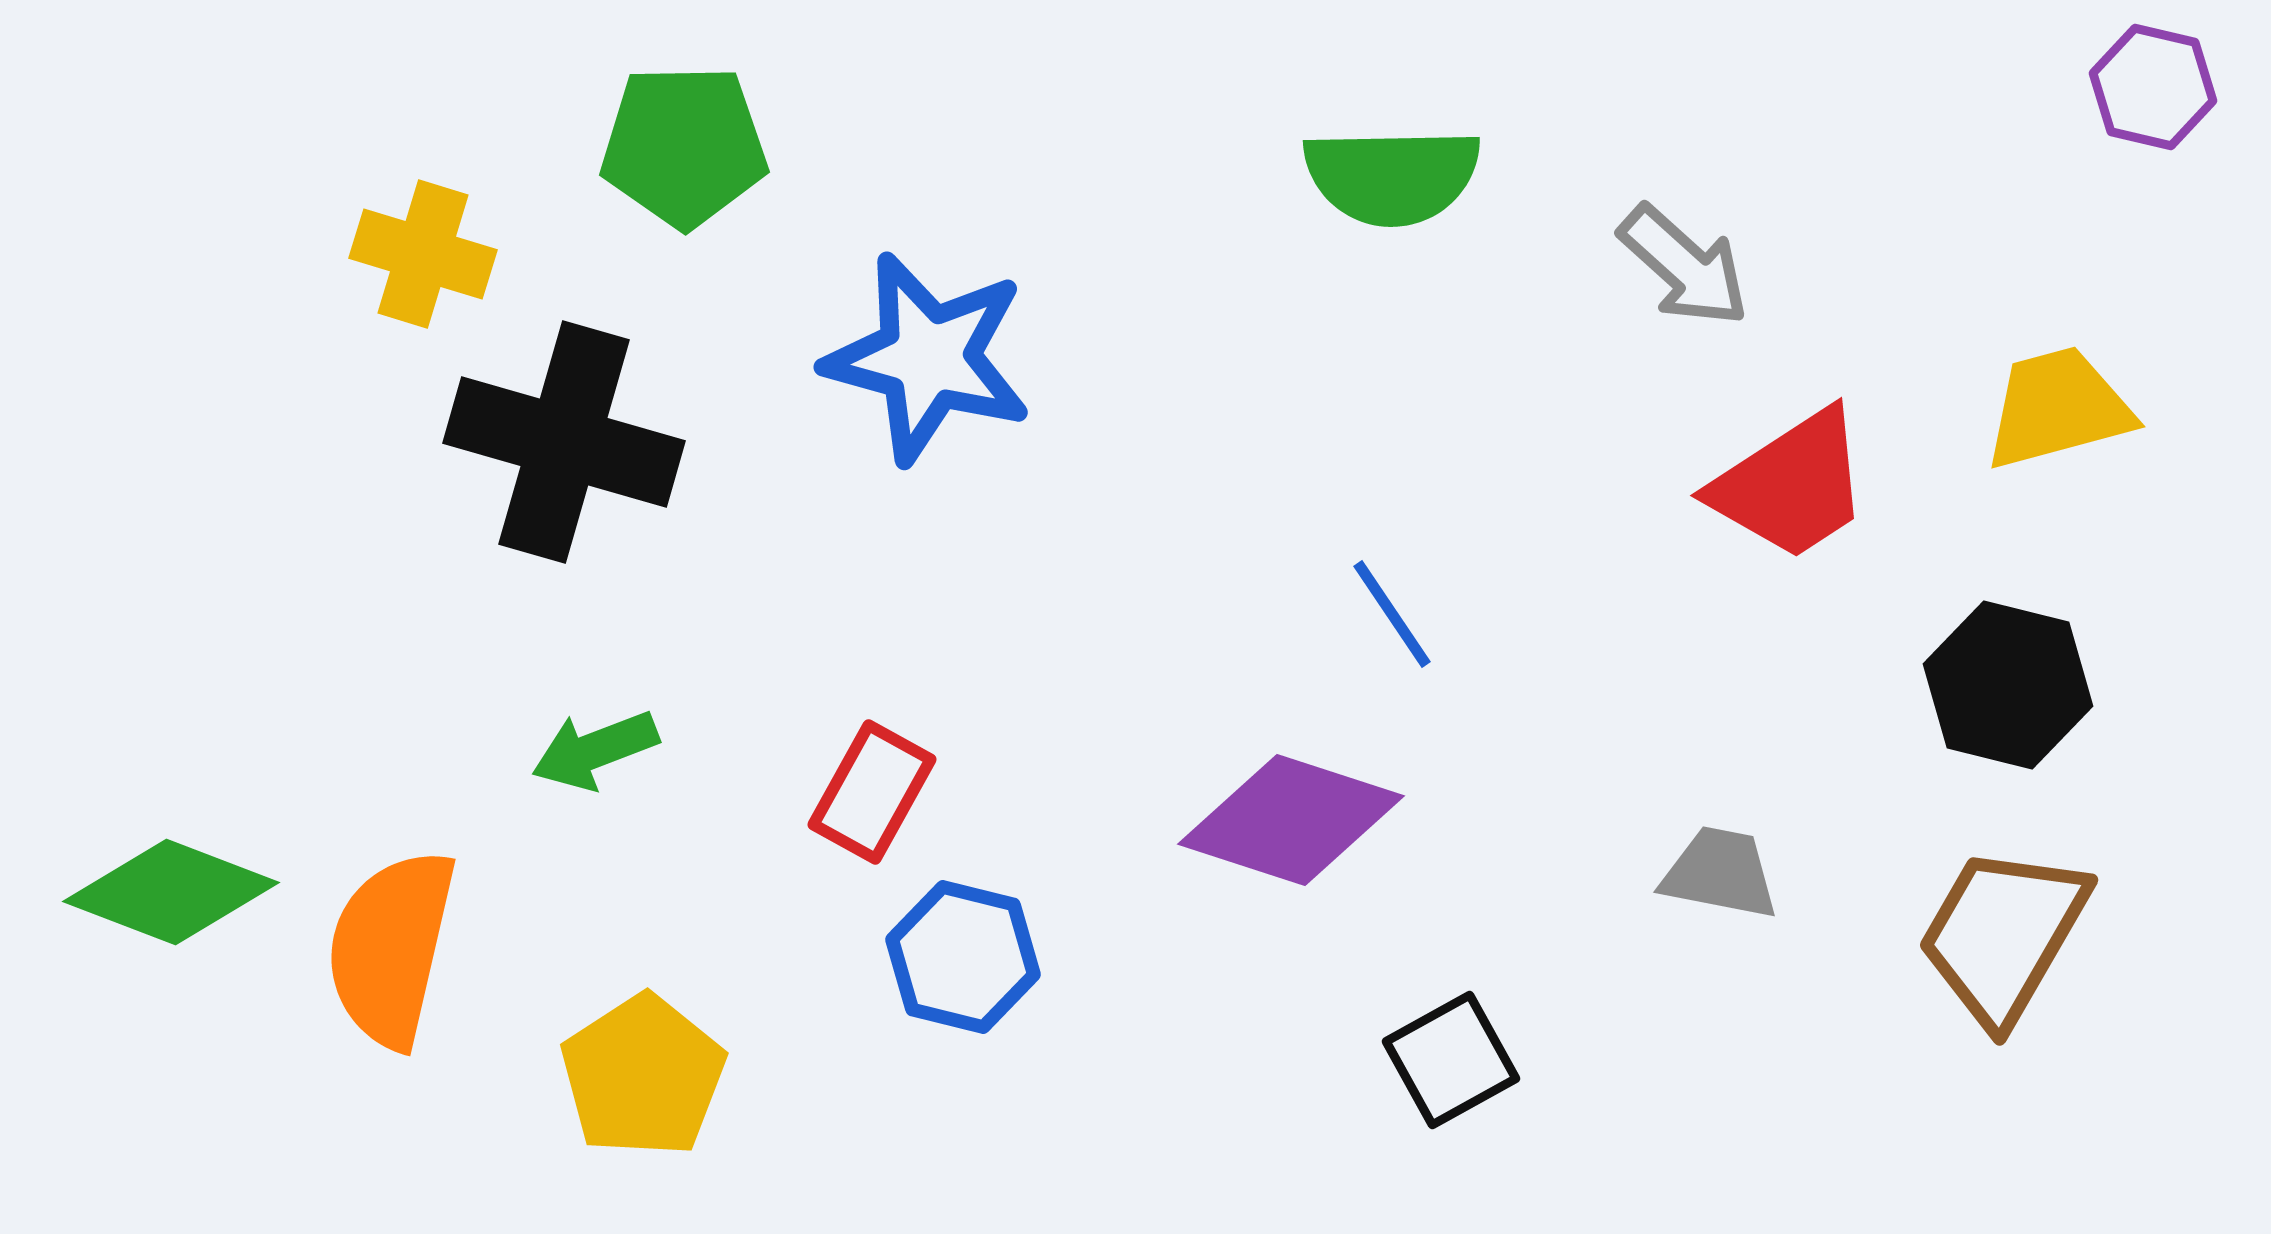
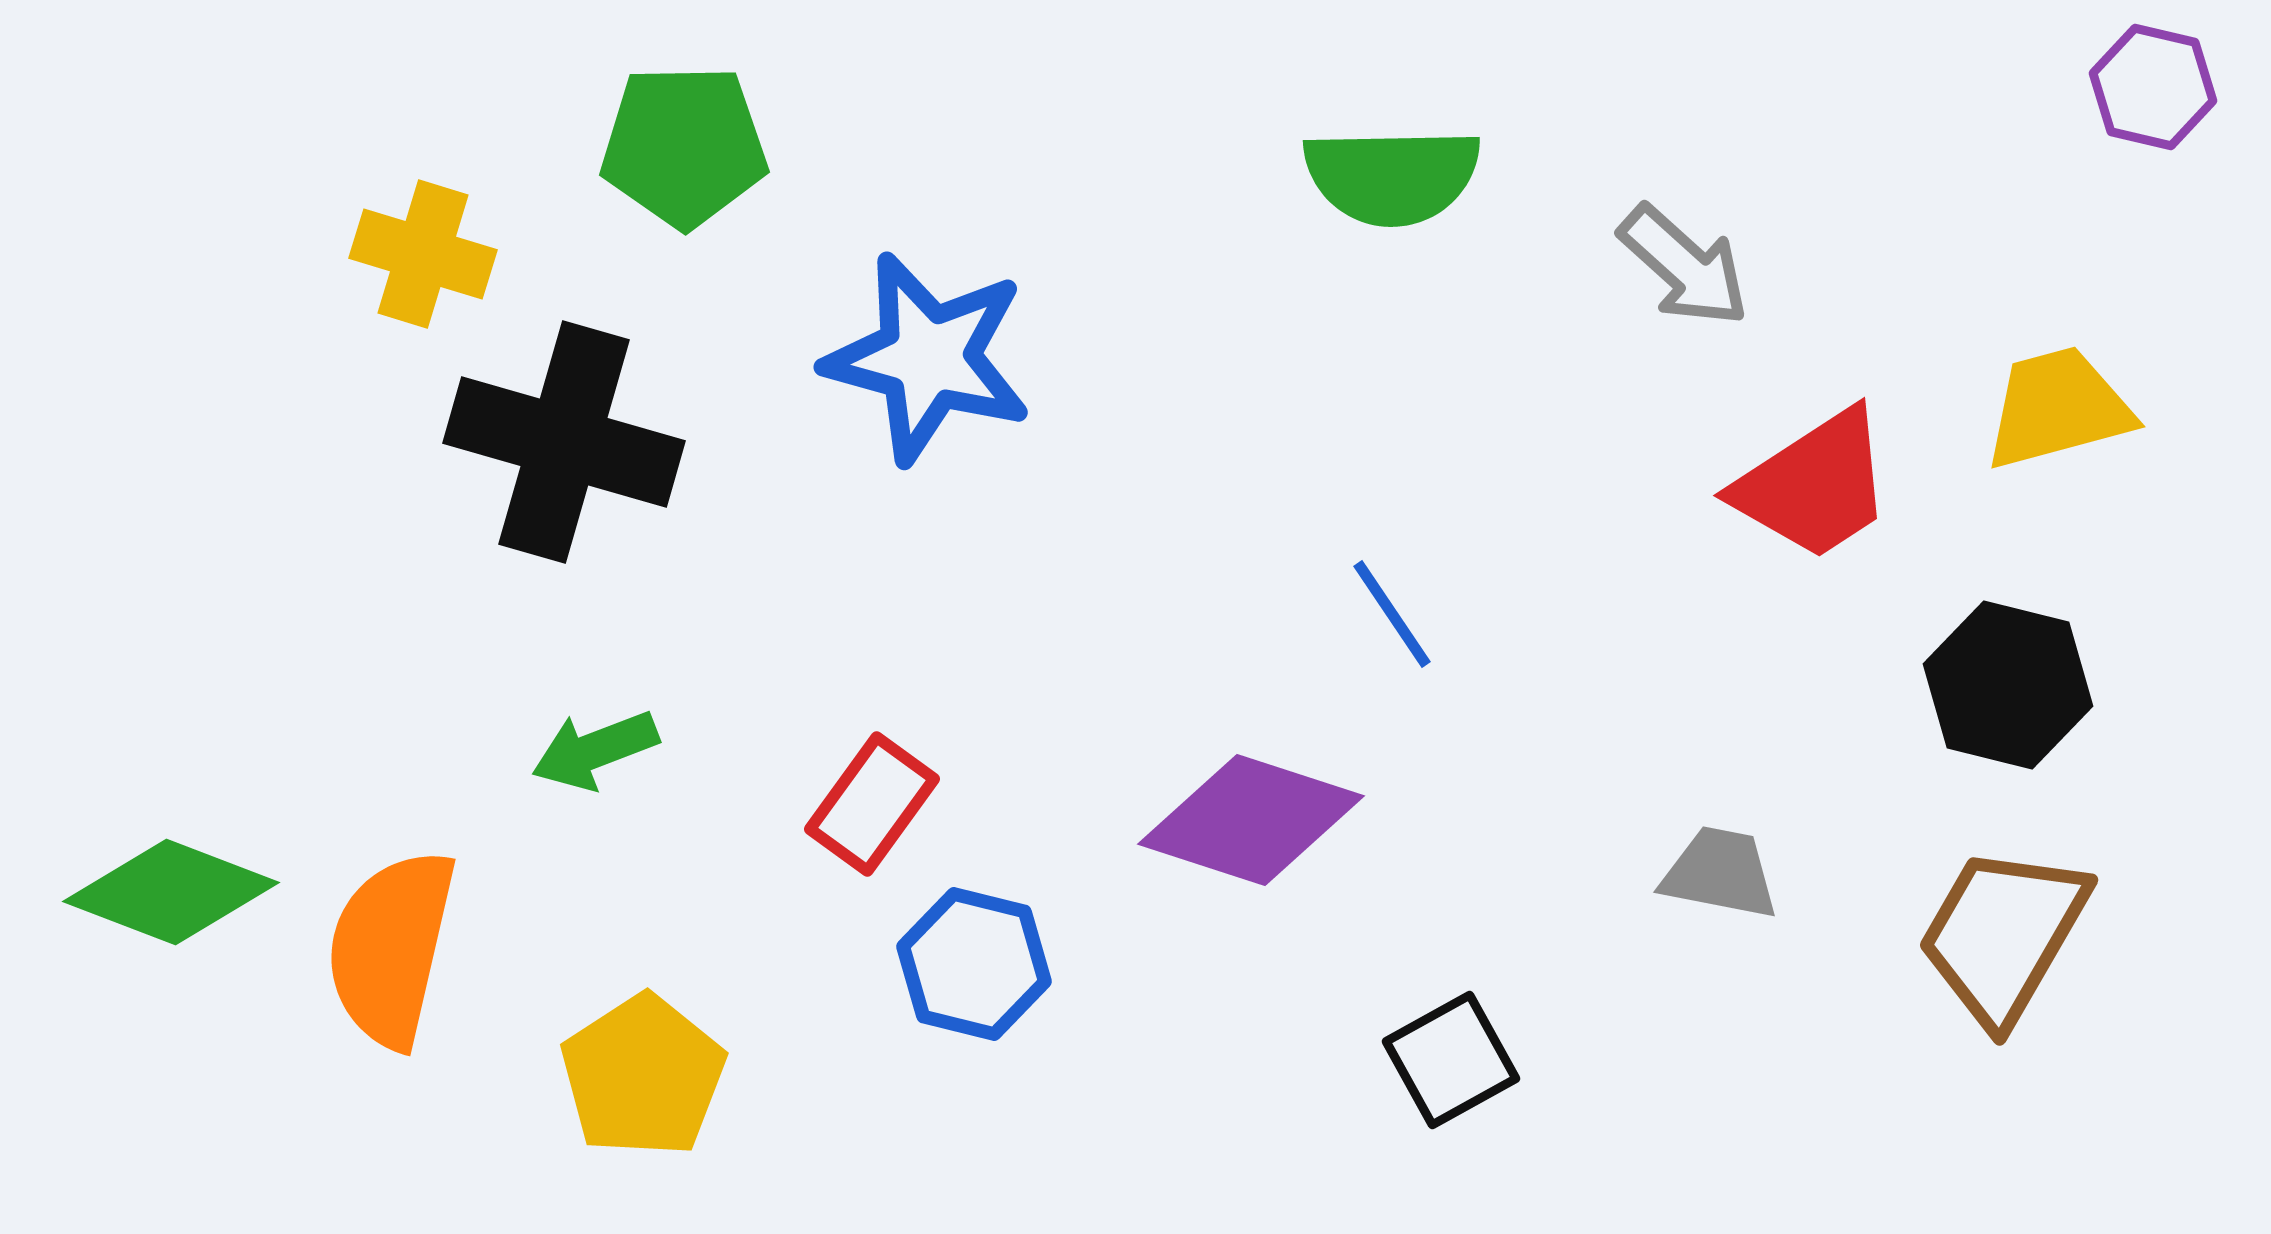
red trapezoid: moved 23 px right
red rectangle: moved 12 px down; rotated 7 degrees clockwise
purple diamond: moved 40 px left
blue hexagon: moved 11 px right, 7 px down
